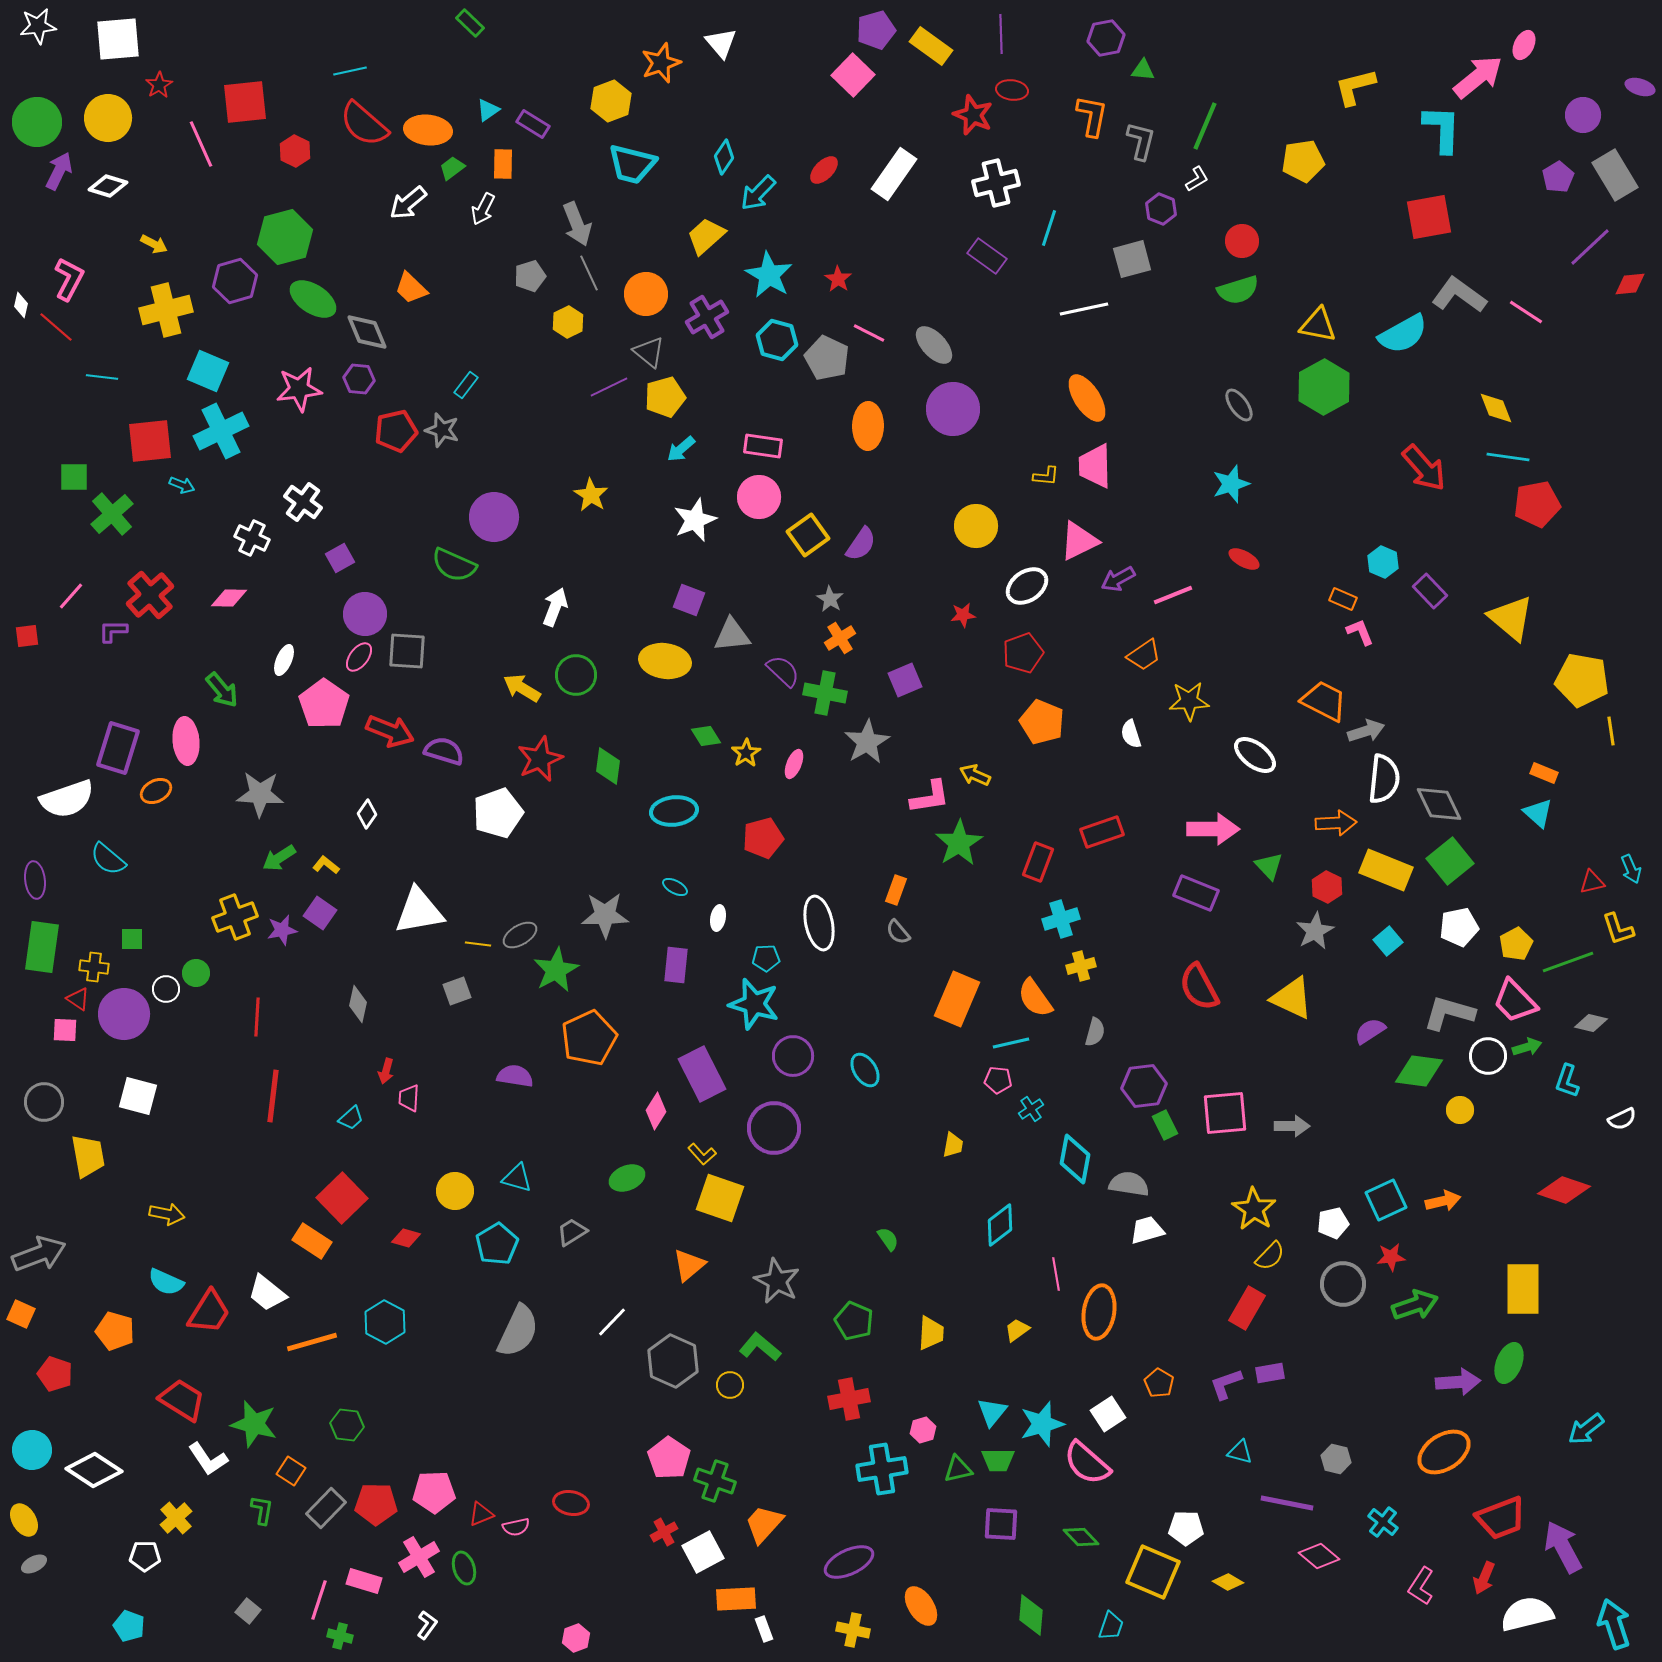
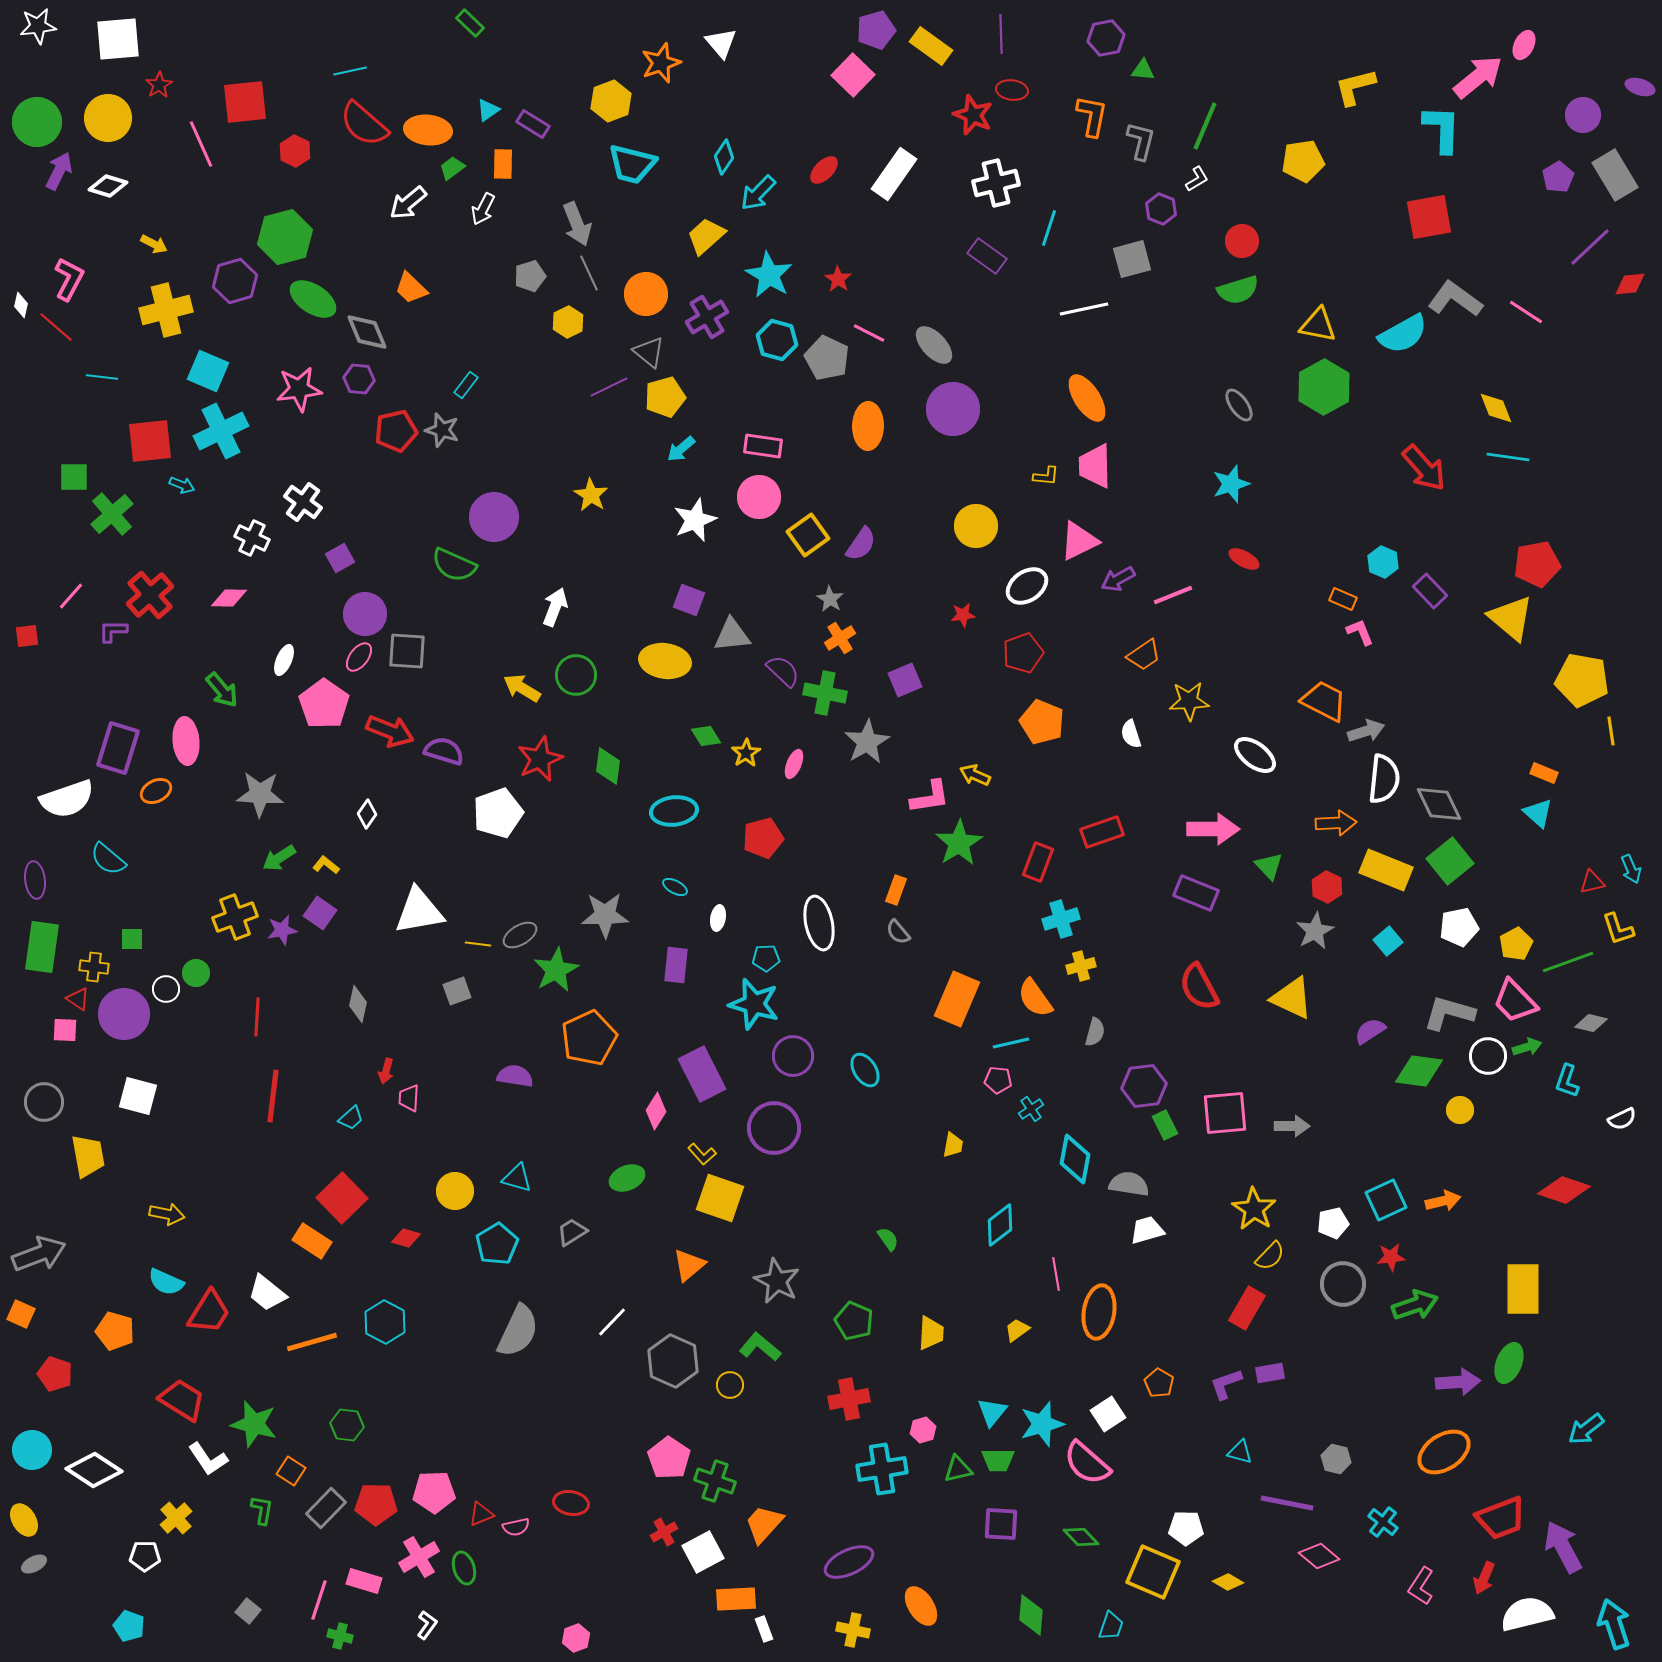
gray L-shape at (1459, 295): moved 4 px left, 4 px down
red pentagon at (1537, 504): moved 60 px down
